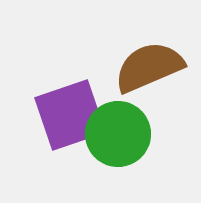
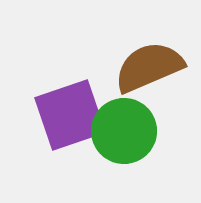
green circle: moved 6 px right, 3 px up
